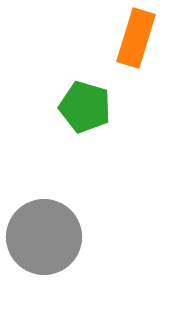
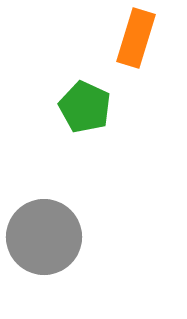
green pentagon: rotated 9 degrees clockwise
